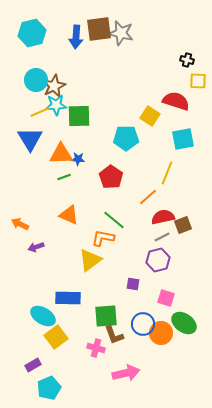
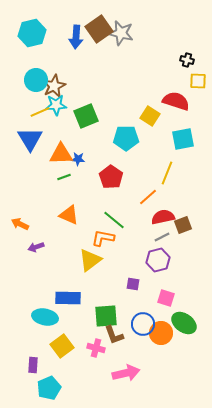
brown square at (99, 29): rotated 28 degrees counterclockwise
green square at (79, 116): moved 7 px right; rotated 20 degrees counterclockwise
cyan ellipse at (43, 316): moved 2 px right, 1 px down; rotated 20 degrees counterclockwise
yellow square at (56, 337): moved 6 px right, 9 px down
purple rectangle at (33, 365): rotated 56 degrees counterclockwise
